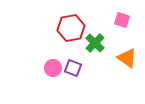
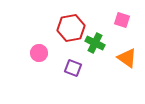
green cross: rotated 18 degrees counterclockwise
pink circle: moved 14 px left, 15 px up
